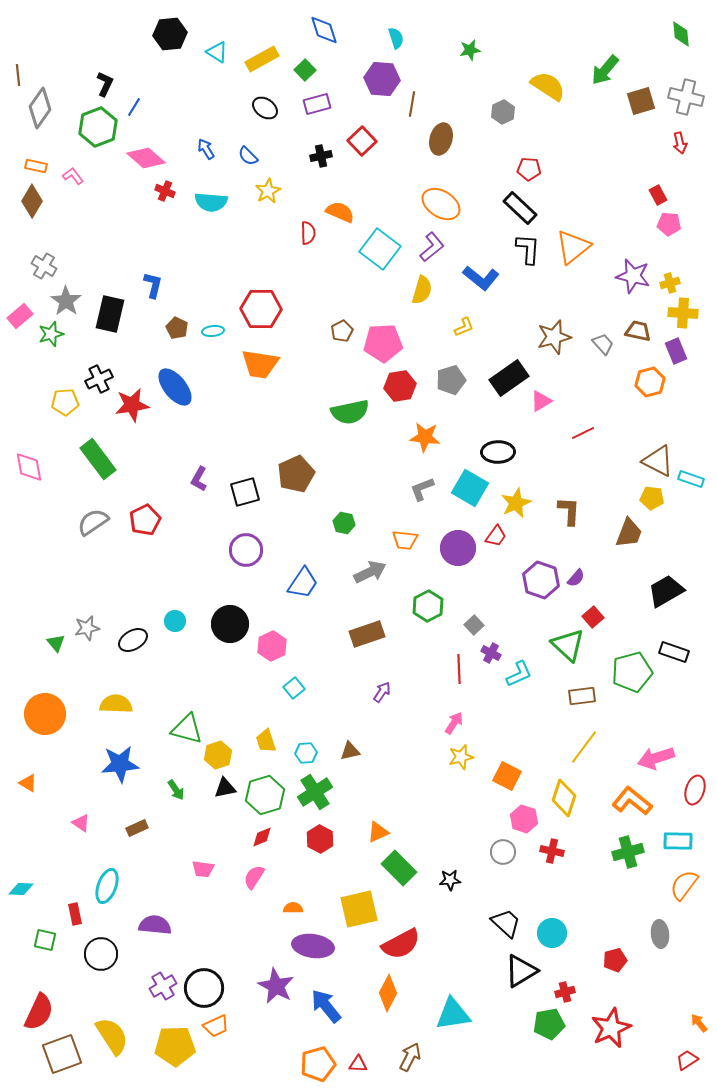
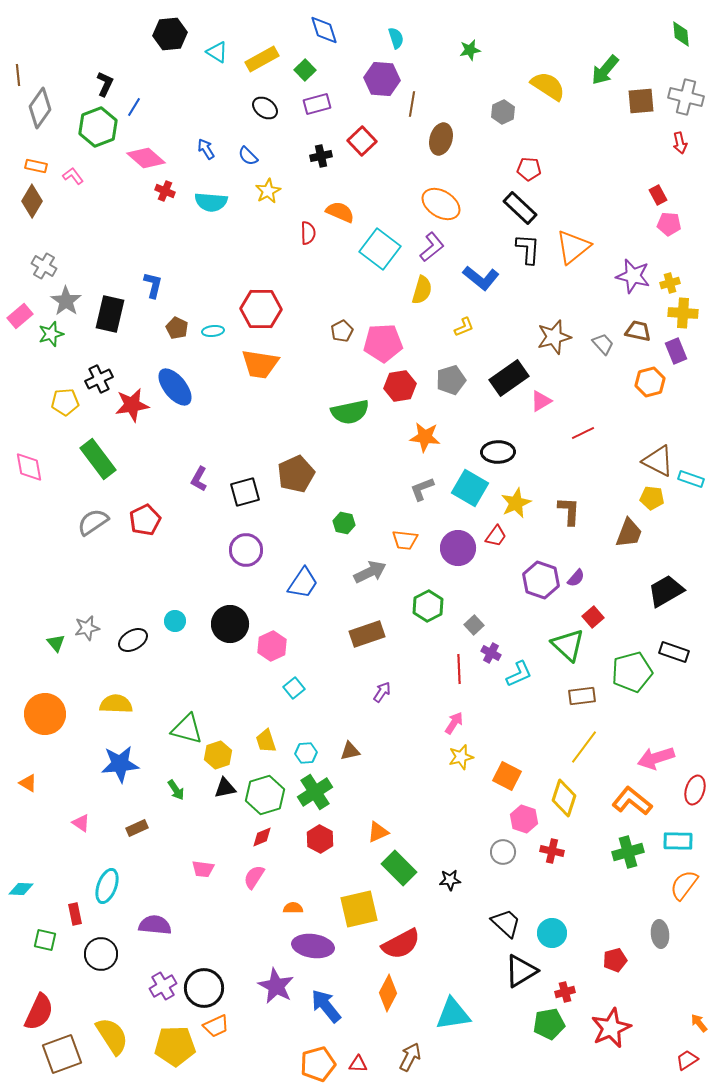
brown square at (641, 101): rotated 12 degrees clockwise
